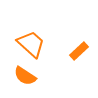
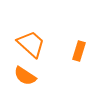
orange rectangle: rotated 30 degrees counterclockwise
